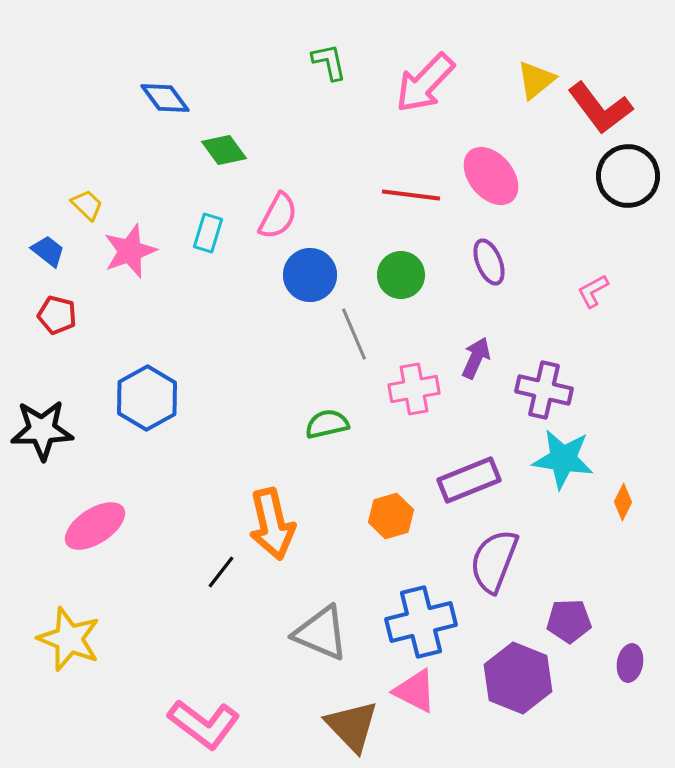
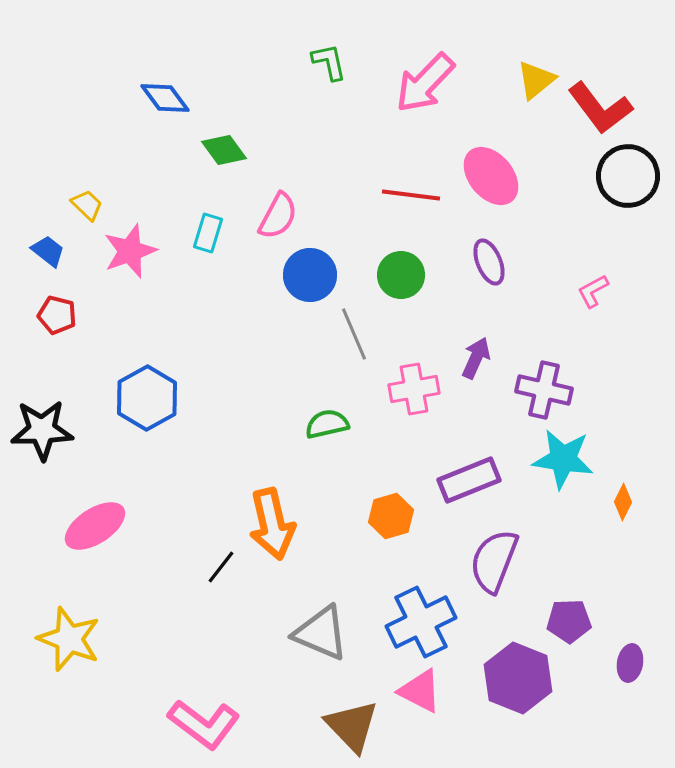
black line at (221, 572): moved 5 px up
blue cross at (421, 622): rotated 12 degrees counterclockwise
pink triangle at (415, 691): moved 5 px right
